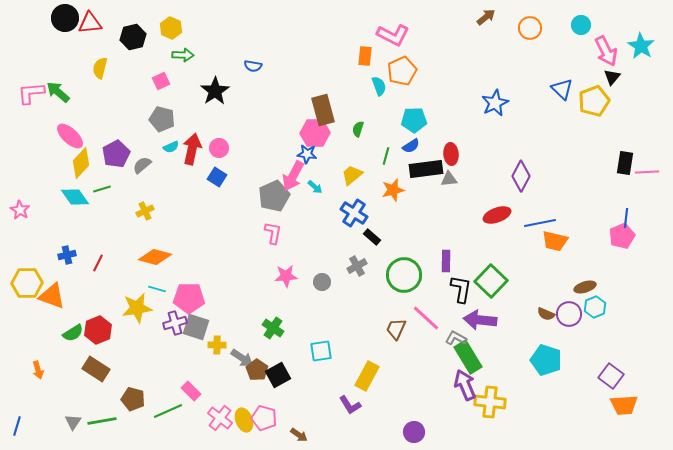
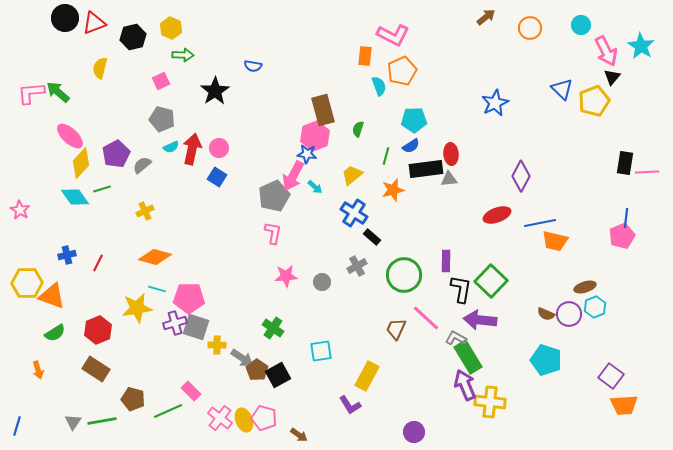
red triangle at (90, 23): moved 4 px right; rotated 15 degrees counterclockwise
pink hexagon at (315, 133): moved 3 px down; rotated 20 degrees counterclockwise
green semicircle at (73, 333): moved 18 px left
